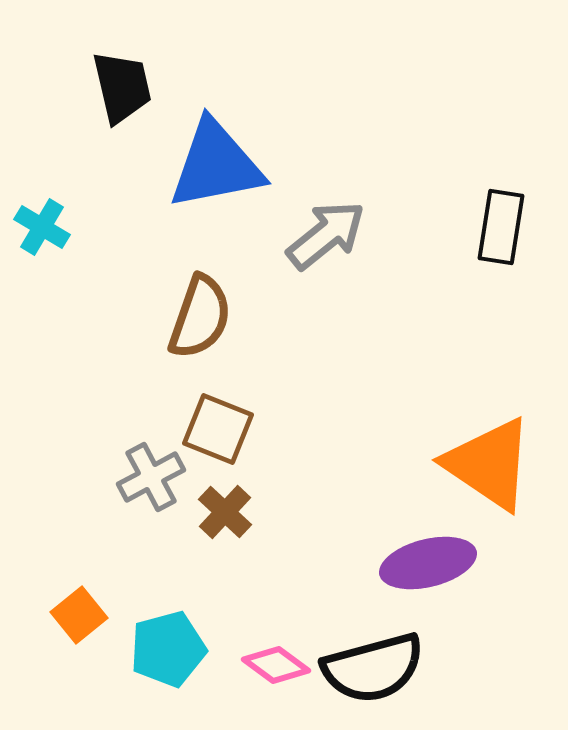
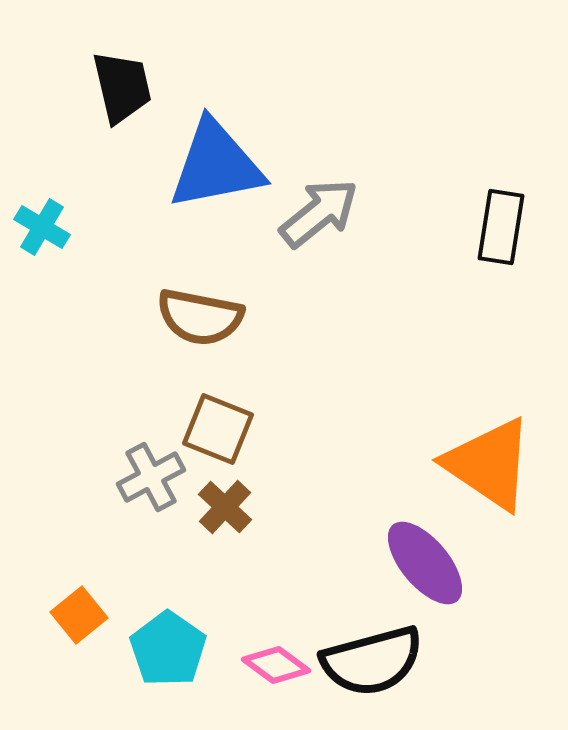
gray arrow: moved 7 px left, 22 px up
brown semicircle: rotated 82 degrees clockwise
brown cross: moved 5 px up
purple ellipse: moved 3 px left; rotated 64 degrees clockwise
cyan pentagon: rotated 22 degrees counterclockwise
black semicircle: moved 1 px left, 7 px up
